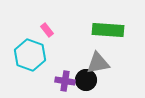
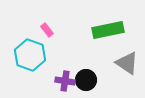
green rectangle: rotated 16 degrees counterclockwise
gray triangle: moved 29 px right; rotated 45 degrees clockwise
